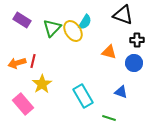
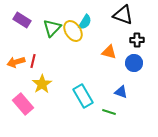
orange arrow: moved 1 px left, 1 px up
green line: moved 6 px up
